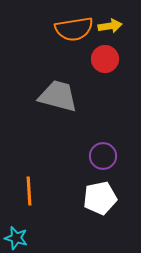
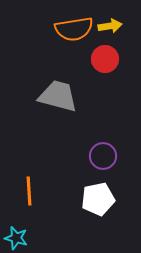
white pentagon: moved 2 px left, 1 px down
